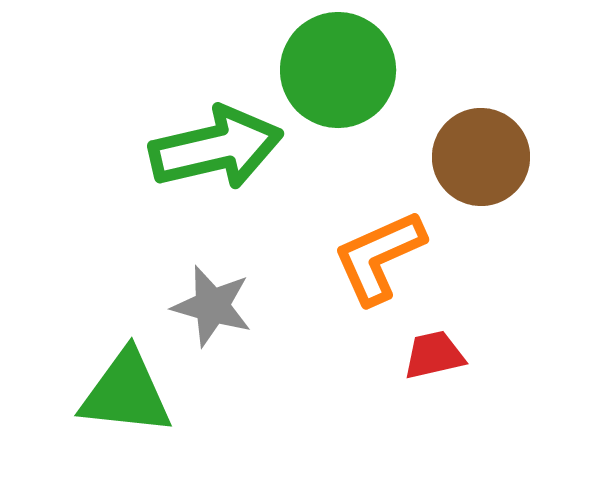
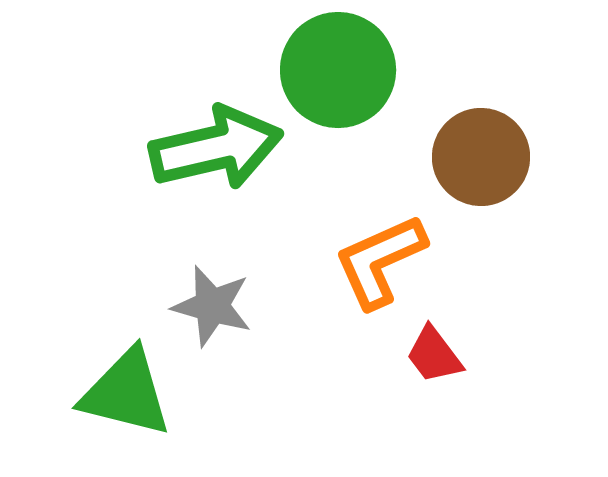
orange L-shape: moved 1 px right, 4 px down
red trapezoid: rotated 114 degrees counterclockwise
green triangle: rotated 8 degrees clockwise
